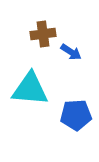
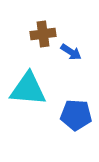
cyan triangle: moved 2 px left
blue pentagon: rotated 8 degrees clockwise
